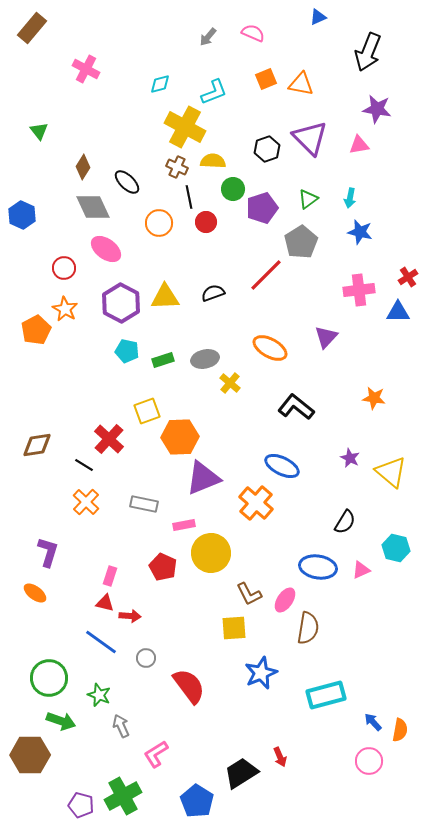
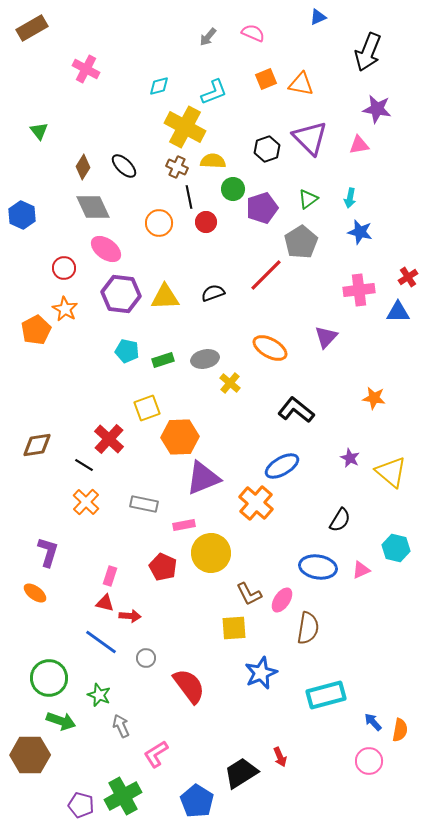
brown rectangle at (32, 28): rotated 20 degrees clockwise
cyan diamond at (160, 84): moved 1 px left, 2 px down
black ellipse at (127, 182): moved 3 px left, 16 px up
purple hexagon at (121, 303): moved 9 px up; rotated 21 degrees counterclockwise
black L-shape at (296, 407): moved 3 px down
yellow square at (147, 411): moved 3 px up
blue ellipse at (282, 466): rotated 56 degrees counterclockwise
black semicircle at (345, 522): moved 5 px left, 2 px up
pink ellipse at (285, 600): moved 3 px left
